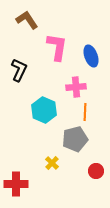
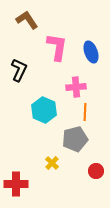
blue ellipse: moved 4 px up
